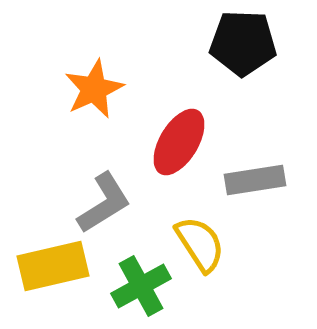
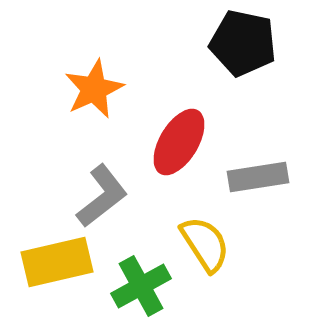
black pentagon: rotated 10 degrees clockwise
gray rectangle: moved 3 px right, 3 px up
gray L-shape: moved 2 px left, 7 px up; rotated 6 degrees counterclockwise
yellow semicircle: moved 5 px right
yellow rectangle: moved 4 px right, 4 px up
